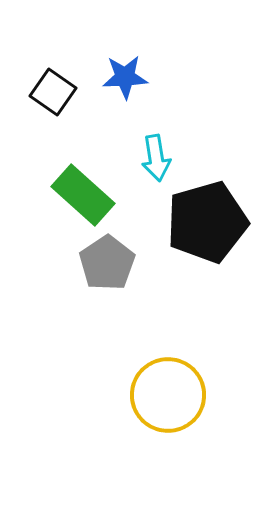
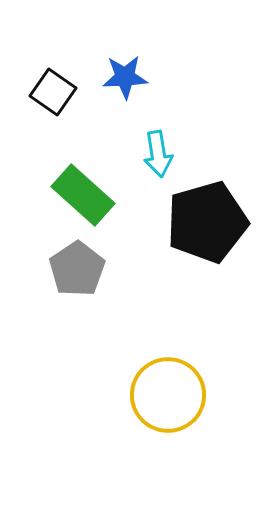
cyan arrow: moved 2 px right, 4 px up
gray pentagon: moved 30 px left, 6 px down
